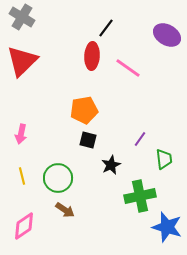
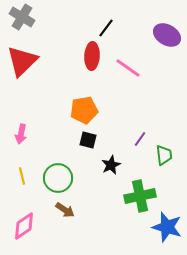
green trapezoid: moved 4 px up
